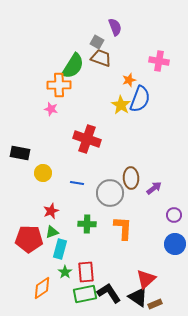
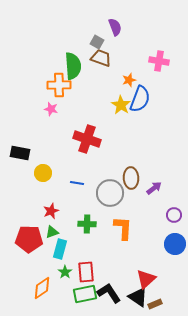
green semicircle: rotated 36 degrees counterclockwise
